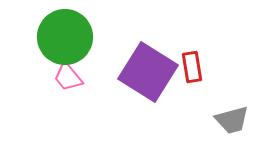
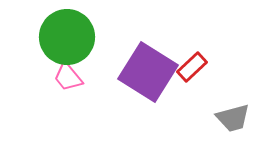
green circle: moved 2 px right
red rectangle: rotated 56 degrees clockwise
gray trapezoid: moved 1 px right, 2 px up
